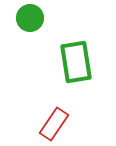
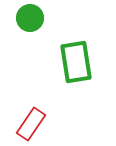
red rectangle: moved 23 px left
